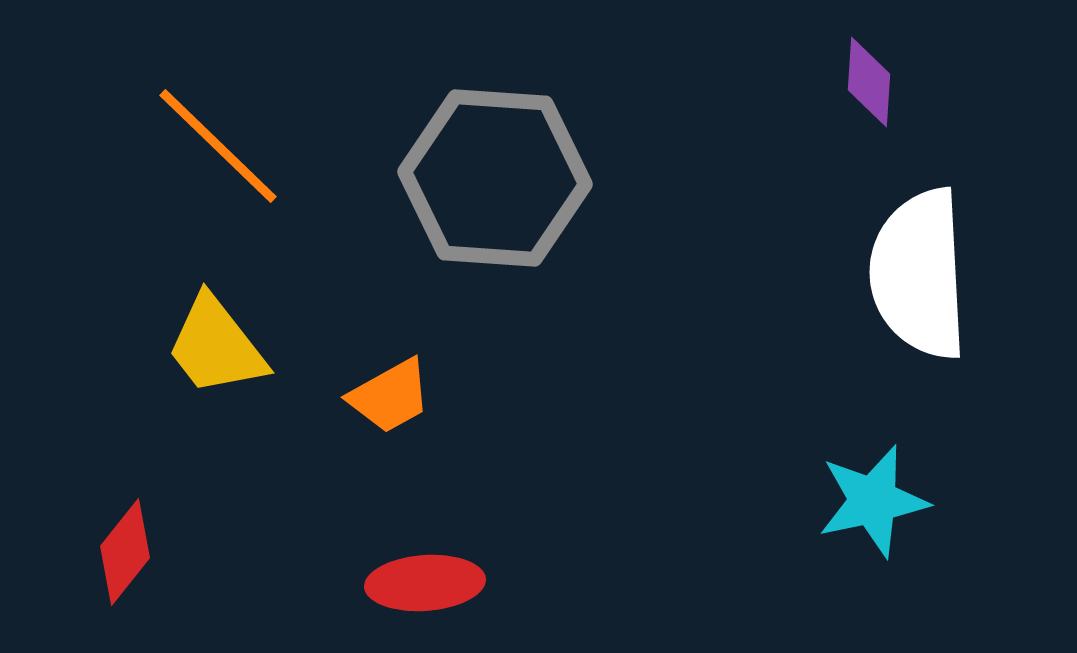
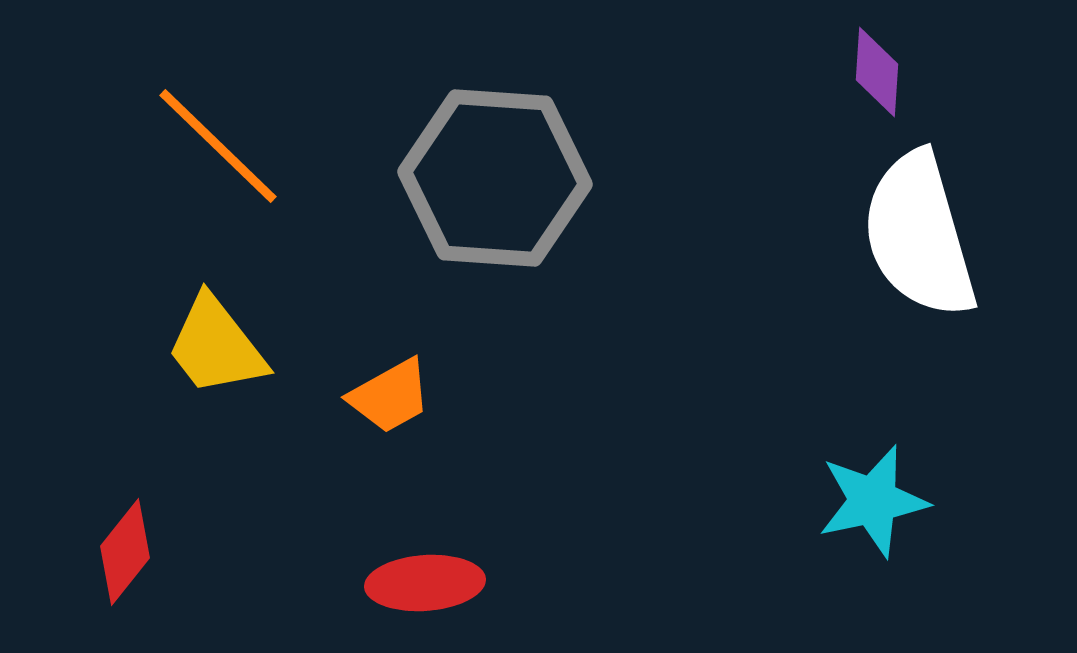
purple diamond: moved 8 px right, 10 px up
white semicircle: moved 39 px up; rotated 13 degrees counterclockwise
